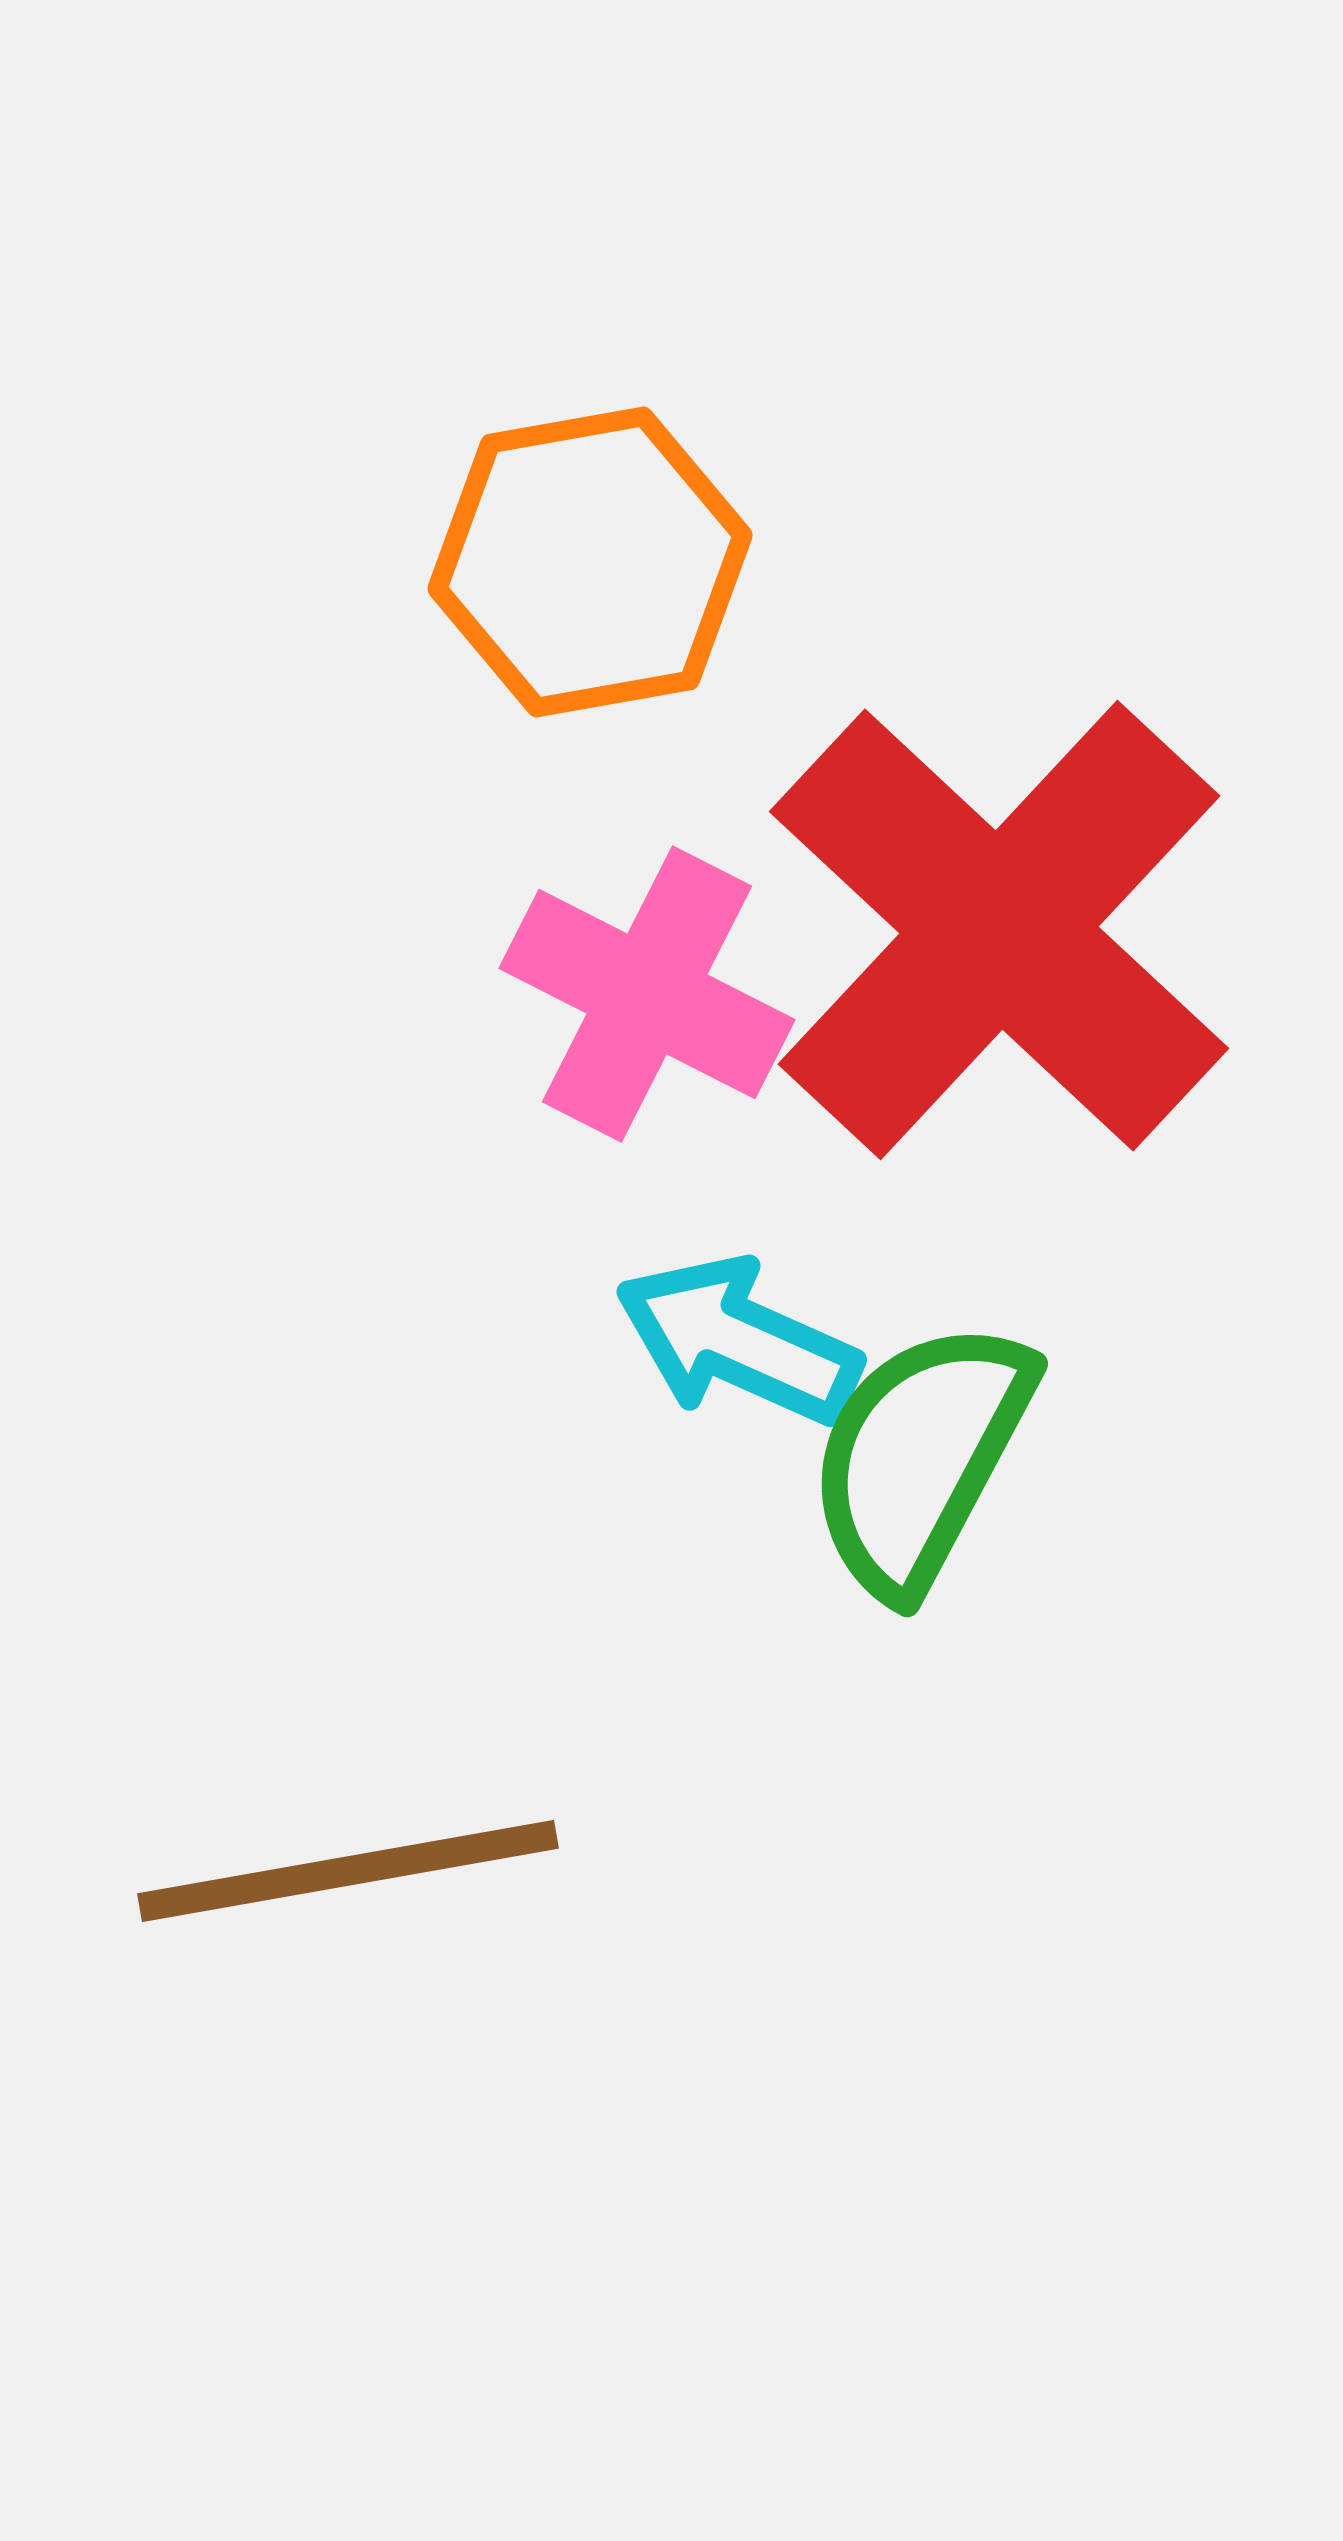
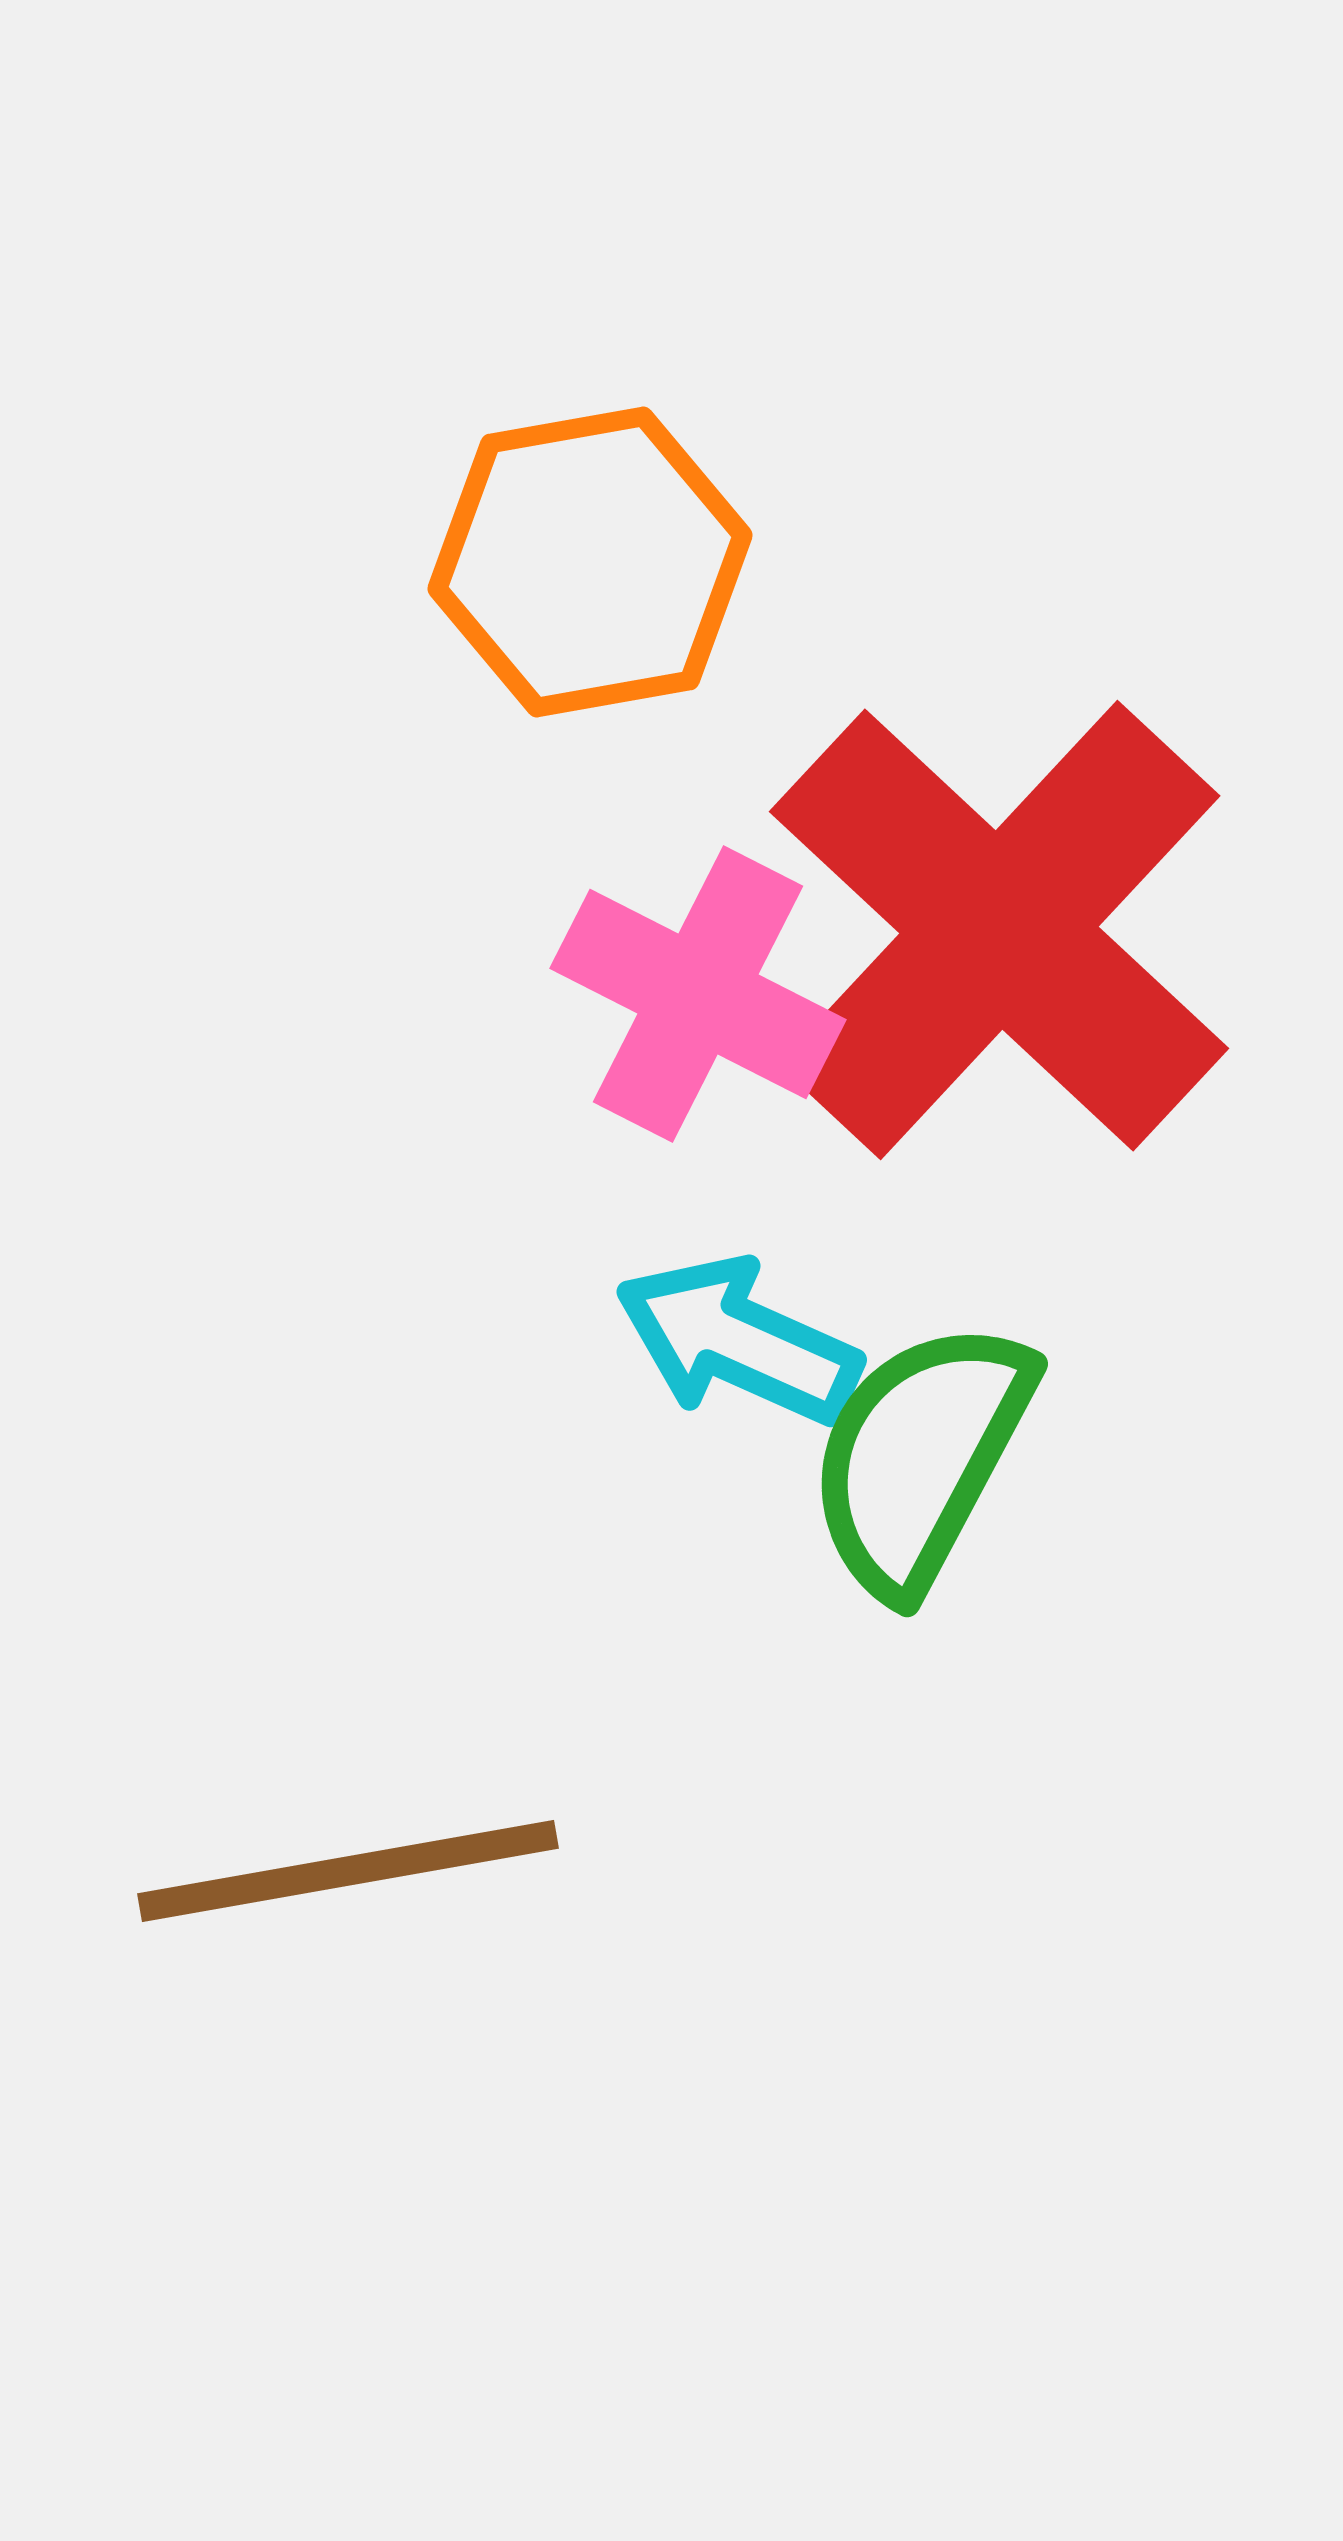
pink cross: moved 51 px right
